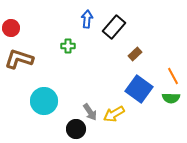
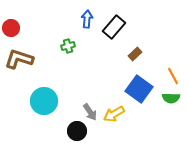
green cross: rotated 16 degrees counterclockwise
black circle: moved 1 px right, 2 px down
